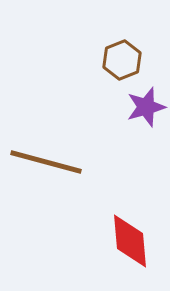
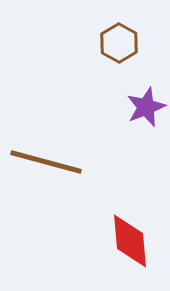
brown hexagon: moved 3 px left, 17 px up; rotated 9 degrees counterclockwise
purple star: rotated 6 degrees counterclockwise
